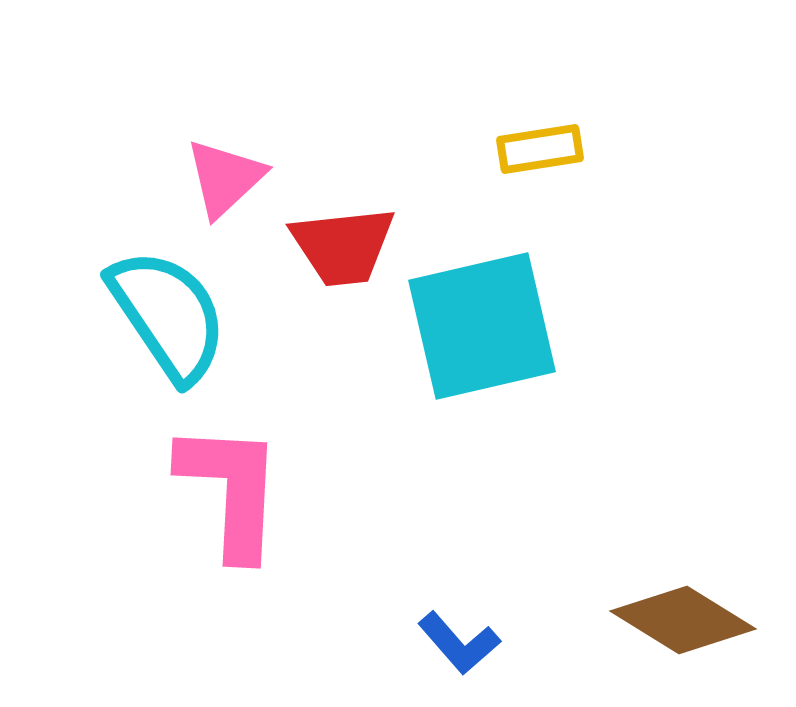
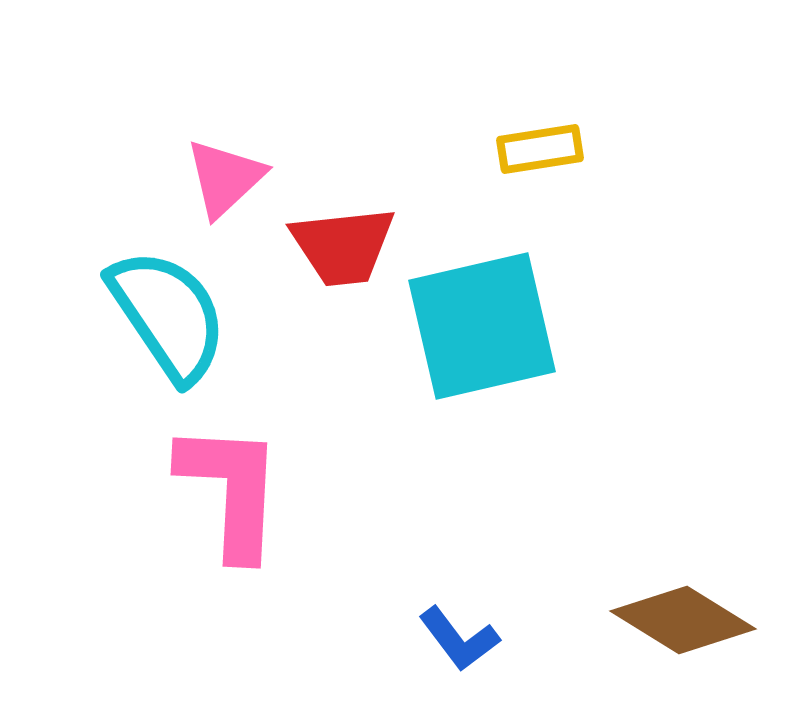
blue L-shape: moved 4 px up; rotated 4 degrees clockwise
